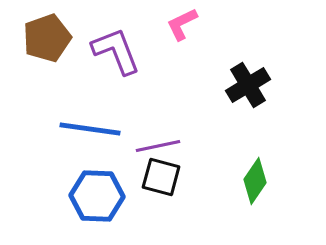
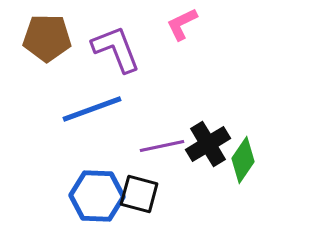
brown pentagon: rotated 21 degrees clockwise
purple L-shape: moved 2 px up
black cross: moved 40 px left, 59 px down
blue line: moved 2 px right, 20 px up; rotated 28 degrees counterclockwise
purple line: moved 4 px right
black square: moved 22 px left, 17 px down
green diamond: moved 12 px left, 21 px up
